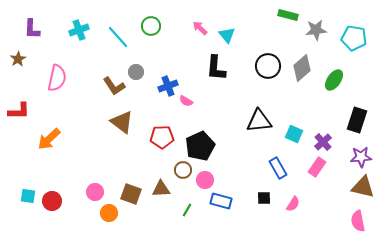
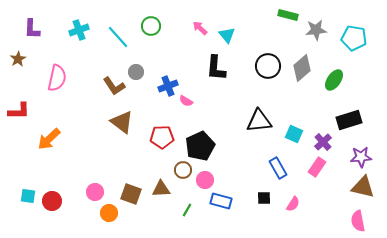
black rectangle at (357, 120): moved 8 px left; rotated 55 degrees clockwise
